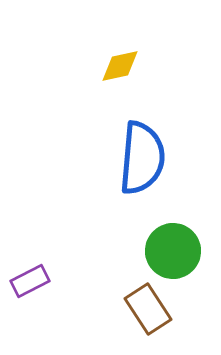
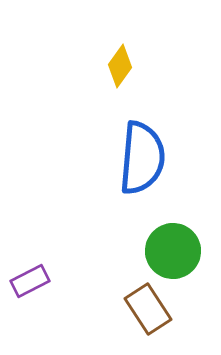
yellow diamond: rotated 42 degrees counterclockwise
